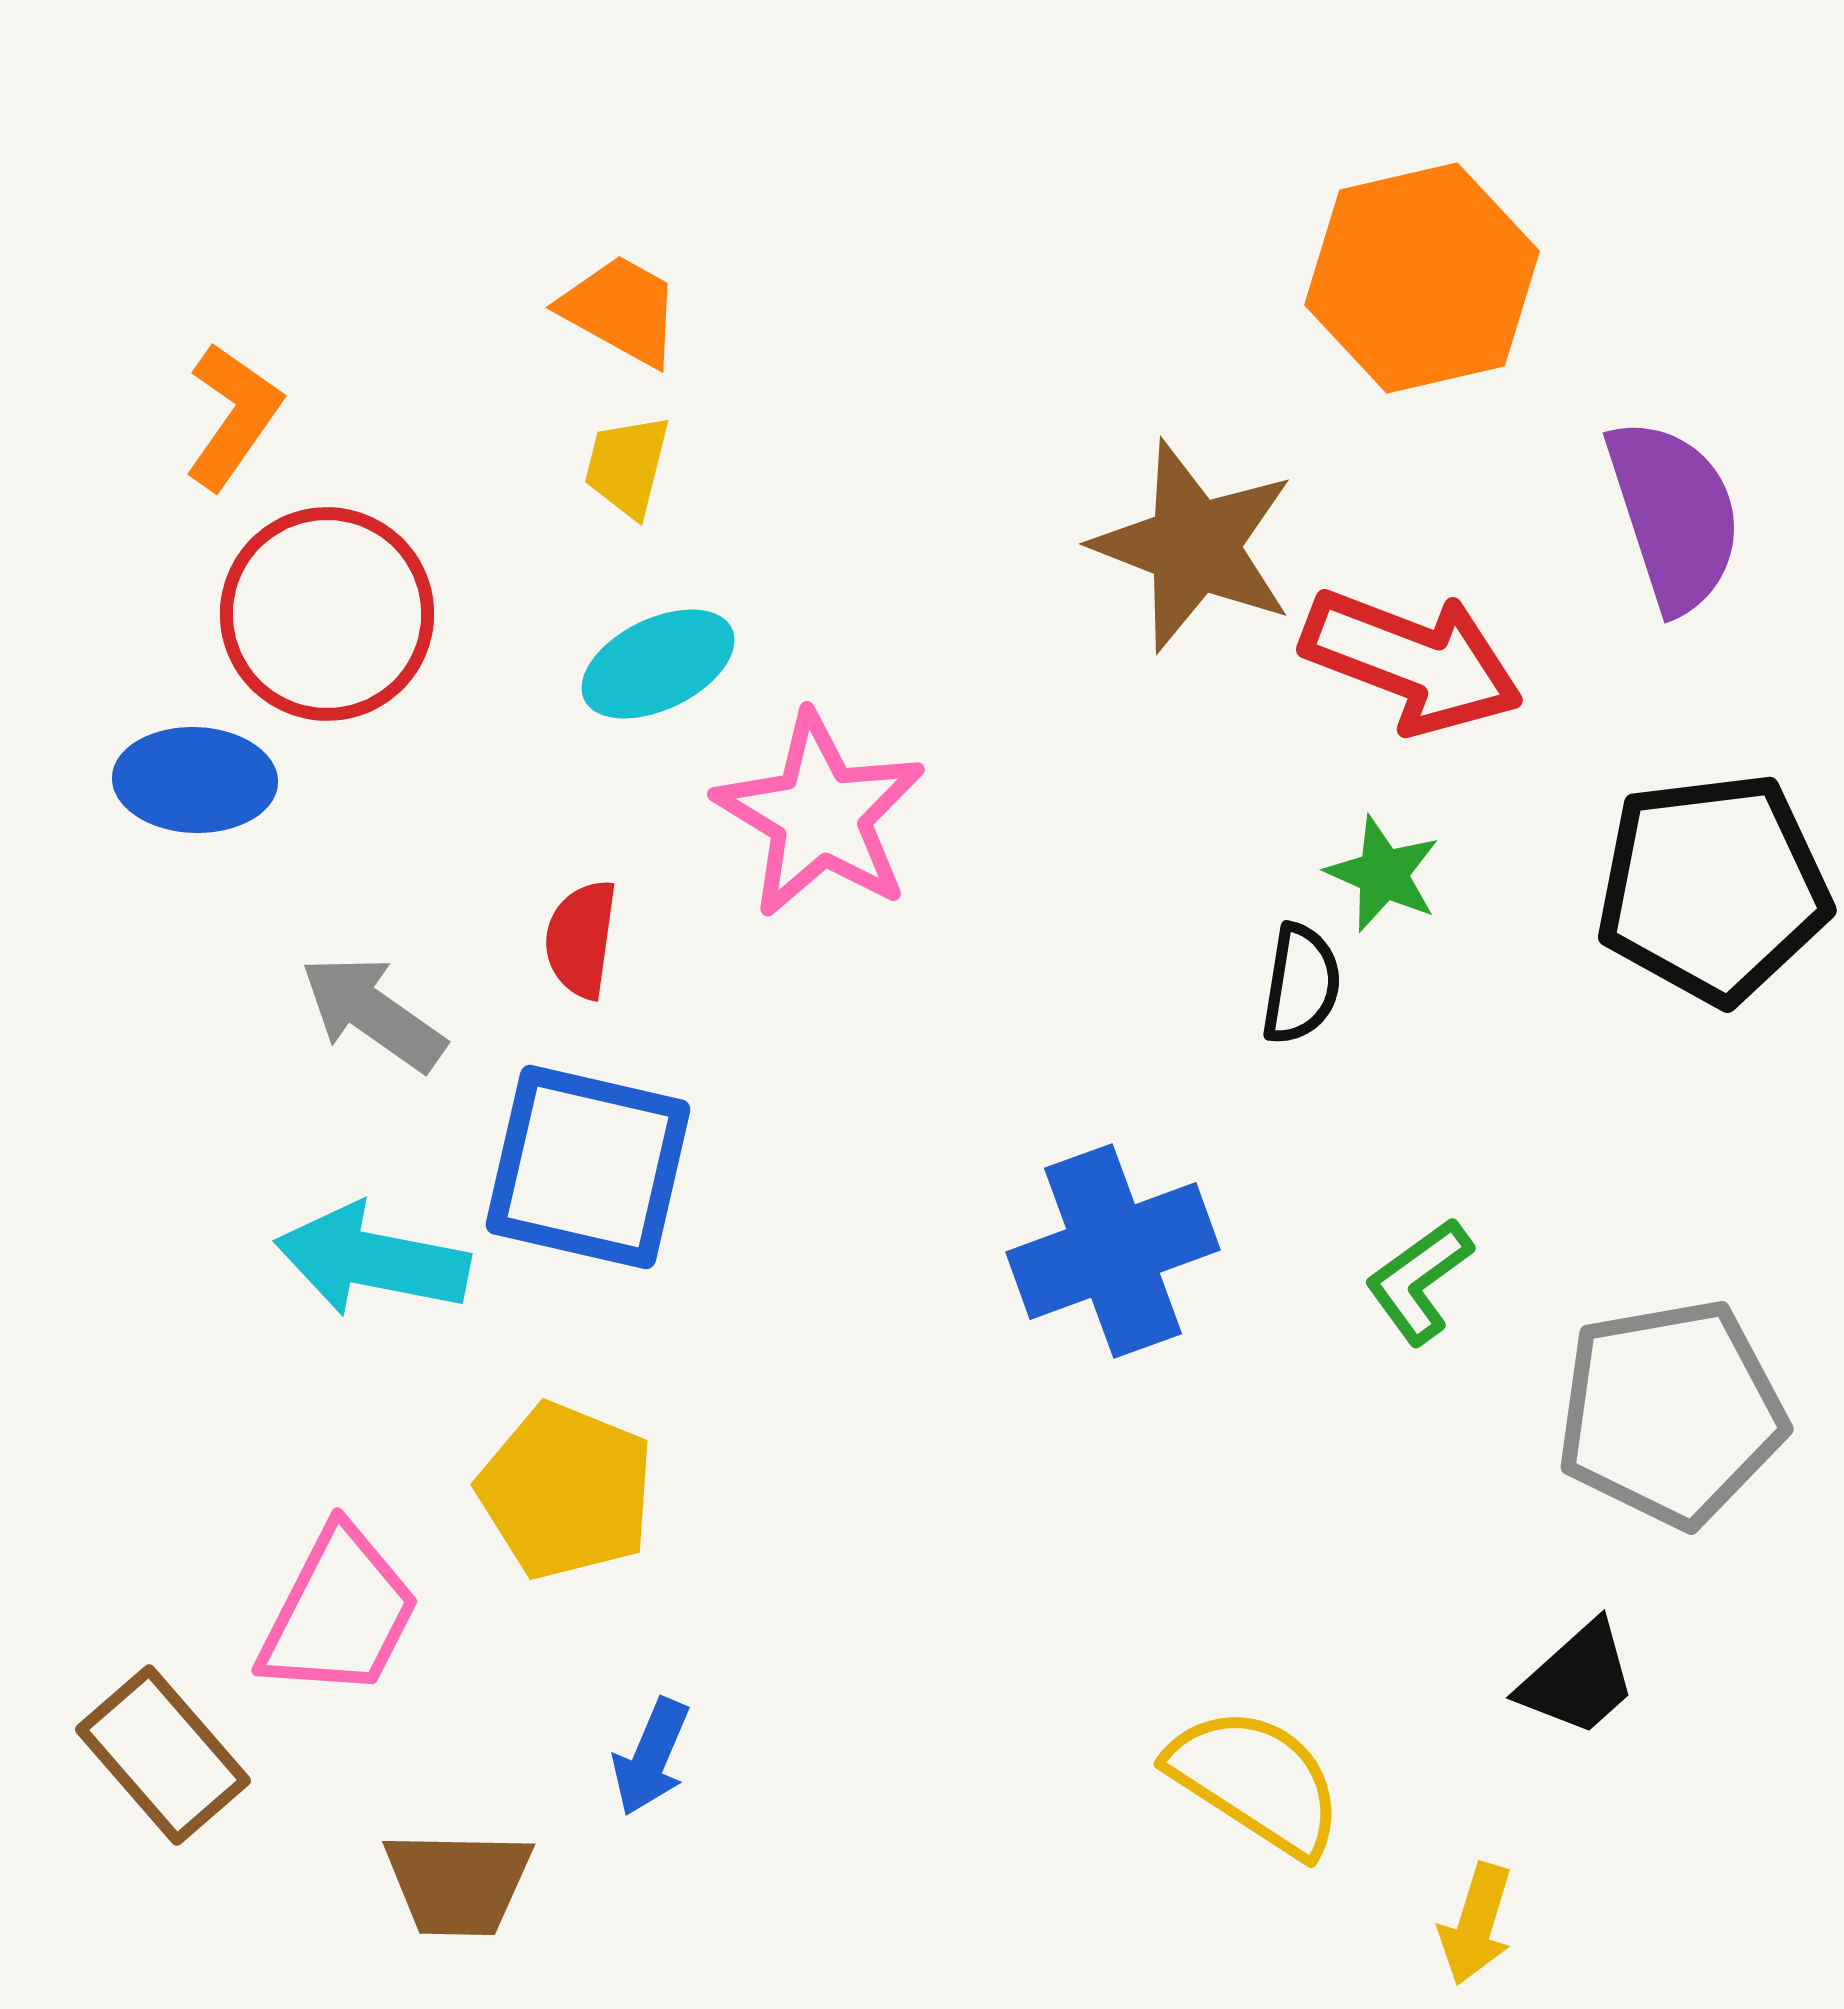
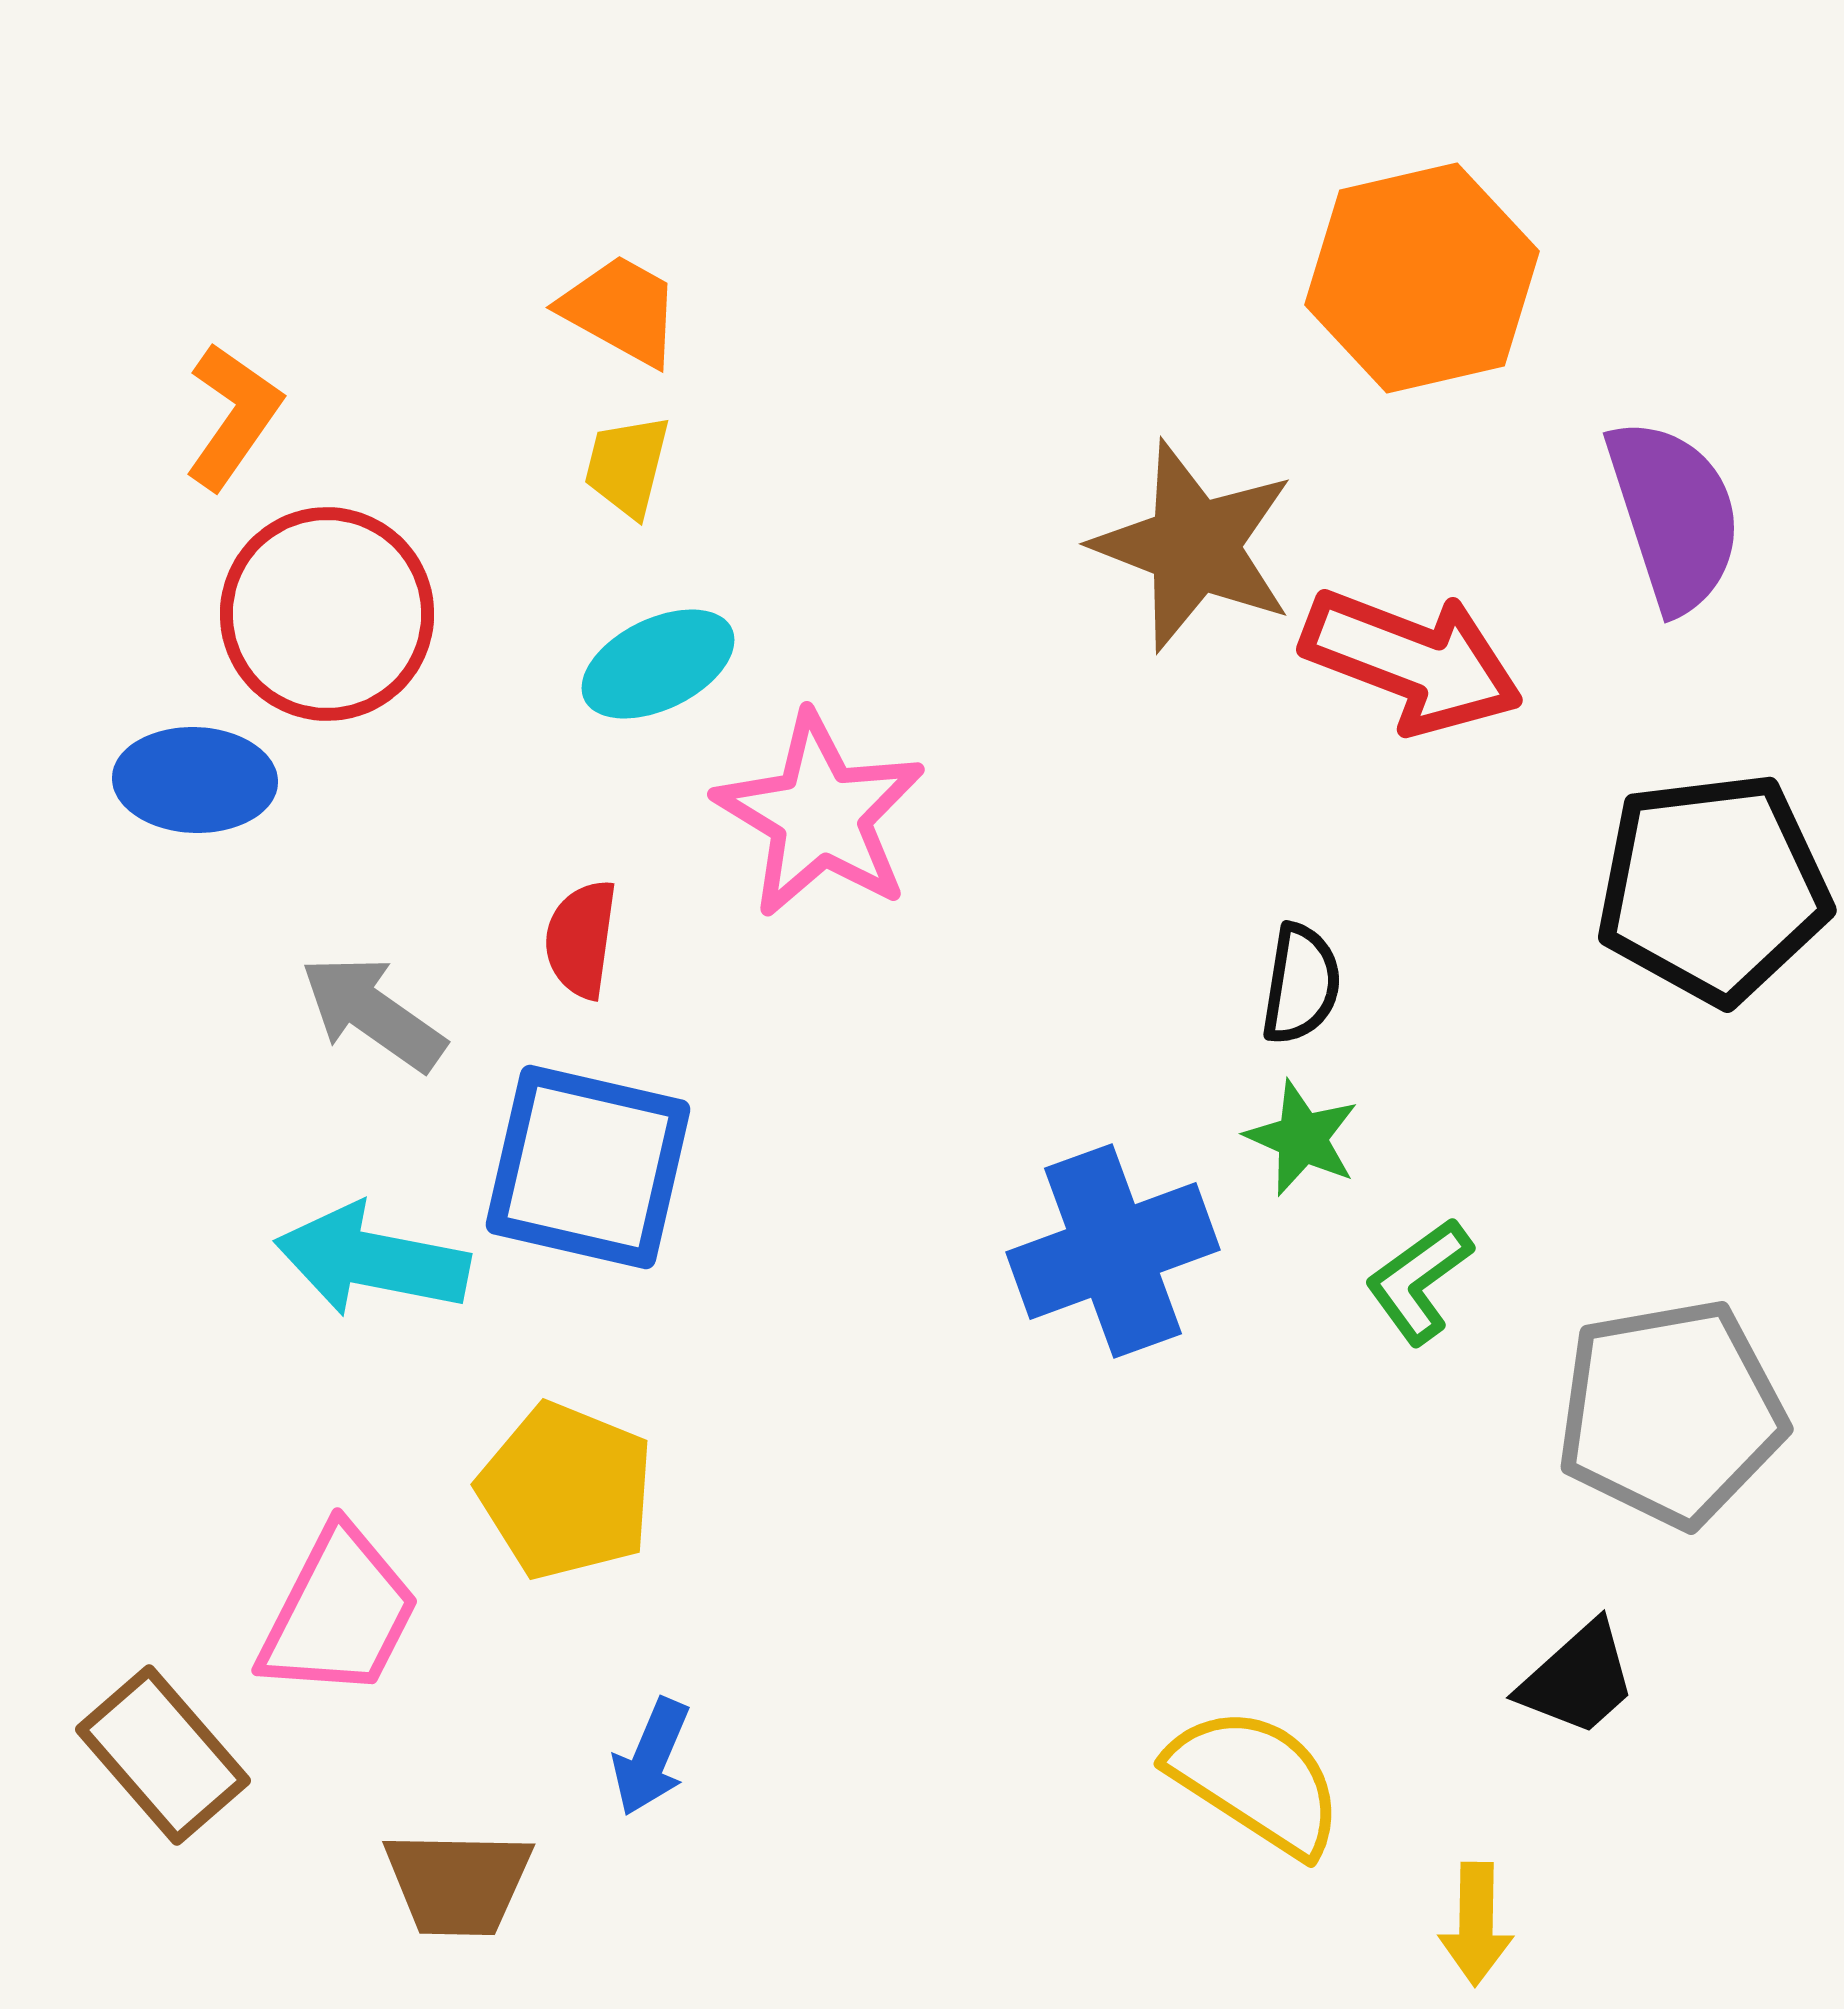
green star: moved 81 px left, 264 px down
yellow arrow: rotated 16 degrees counterclockwise
